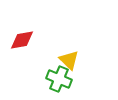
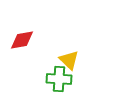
green cross: rotated 20 degrees counterclockwise
